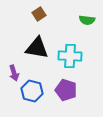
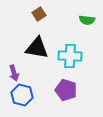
blue hexagon: moved 10 px left, 4 px down
